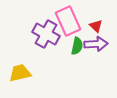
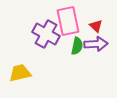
pink rectangle: rotated 12 degrees clockwise
